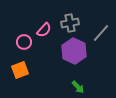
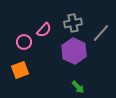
gray cross: moved 3 px right
